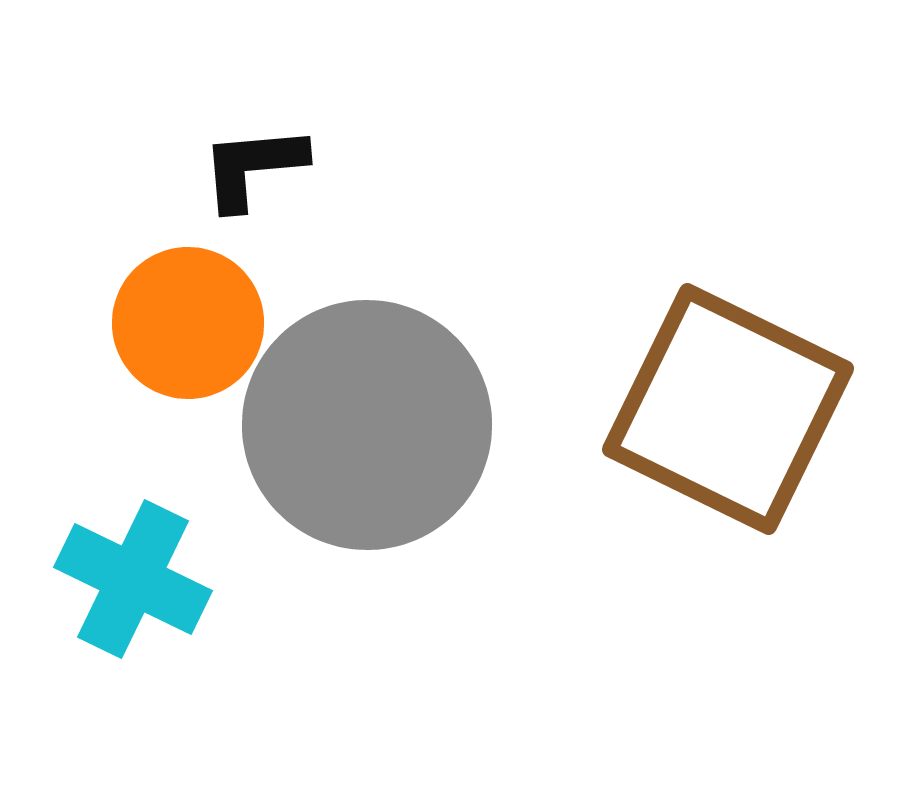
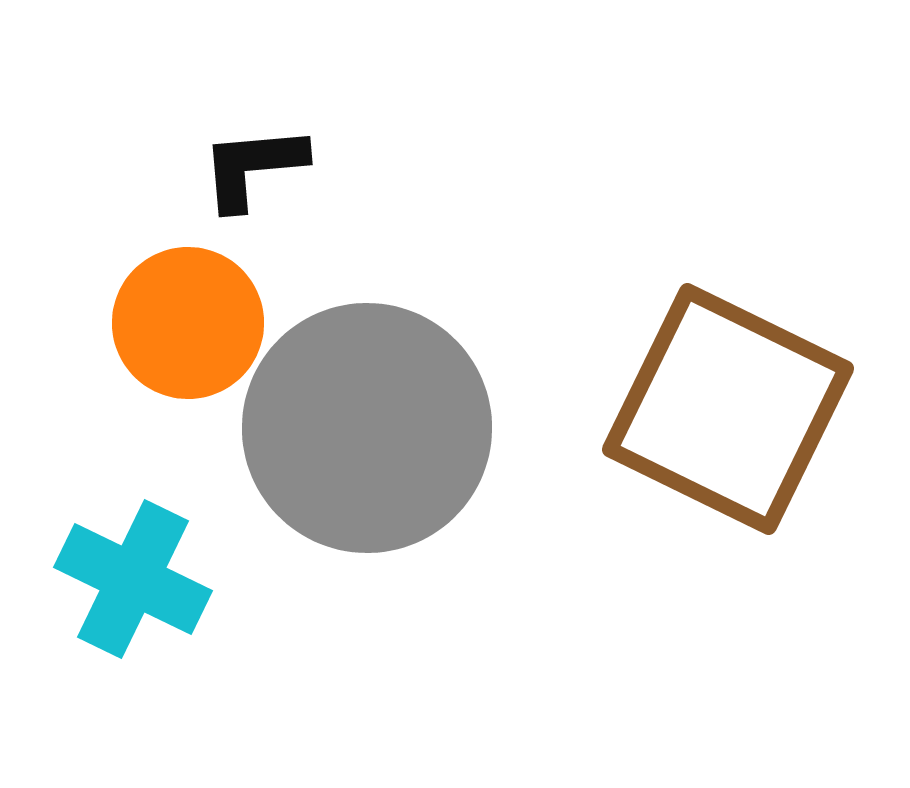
gray circle: moved 3 px down
